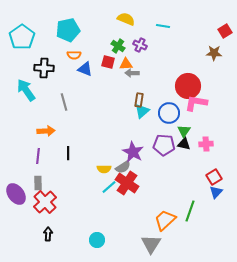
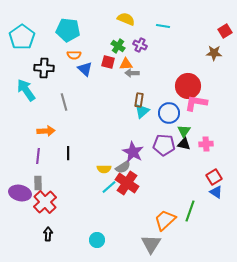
cyan pentagon at (68, 30): rotated 20 degrees clockwise
blue triangle at (85, 69): rotated 21 degrees clockwise
blue triangle at (216, 192): rotated 40 degrees counterclockwise
purple ellipse at (16, 194): moved 4 px right, 1 px up; rotated 40 degrees counterclockwise
